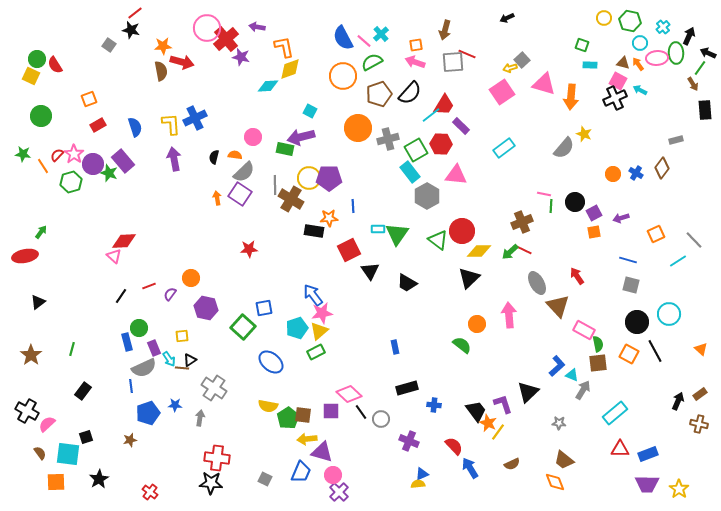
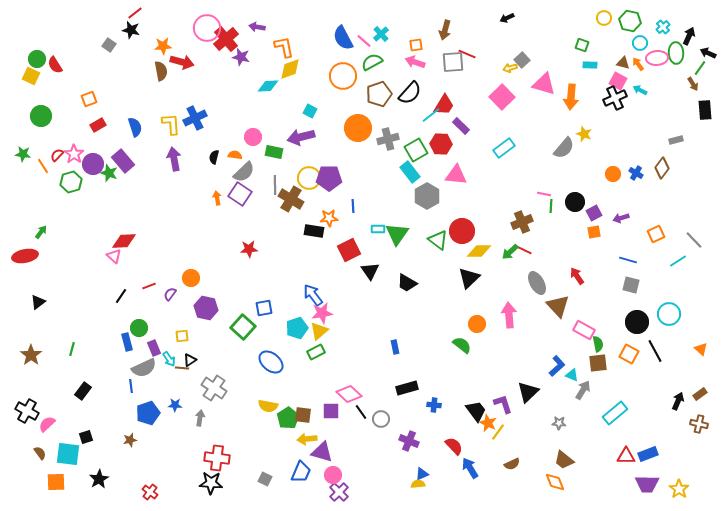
pink square at (502, 92): moved 5 px down; rotated 10 degrees counterclockwise
green rectangle at (285, 149): moved 11 px left, 3 px down
red triangle at (620, 449): moved 6 px right, 7 px down
